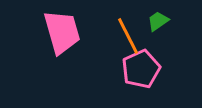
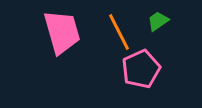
orange line: moved 9 px left, 4 px up
